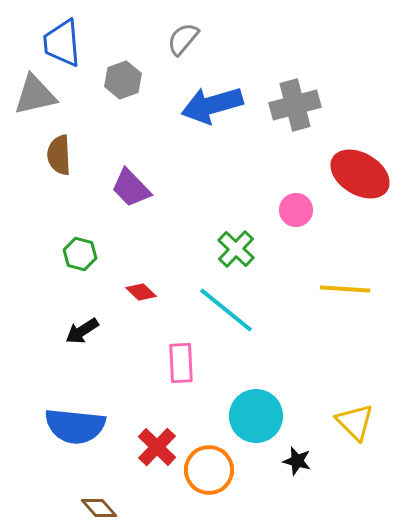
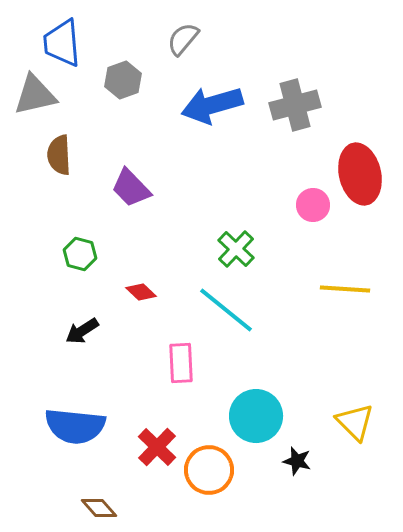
red ellipse: rotated 46 degrees clockwise
pink circle: moved 17 px right, 5 px up
